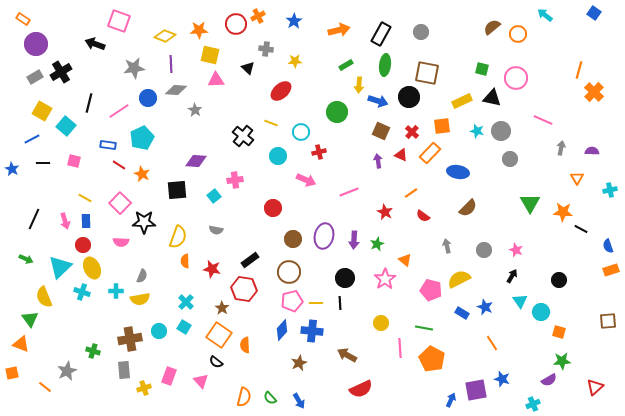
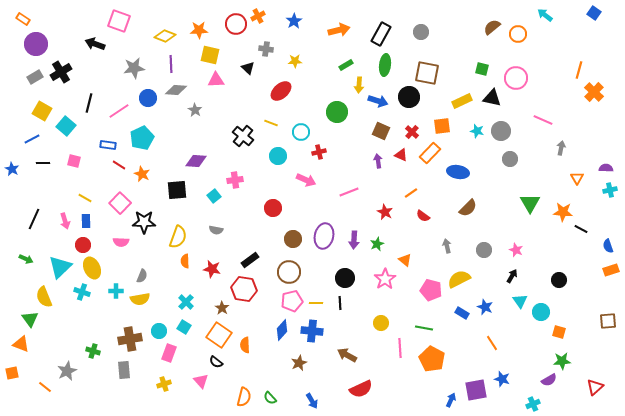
purple semicircle at (592, 151): moved 14 px right, 17 px down
pink rectangle at (169, 376): moved 23 px up
yellow cross at (144, 388): moved 20 px right, 4 px up
blue arrow at (299, 401): moved 13 px right
